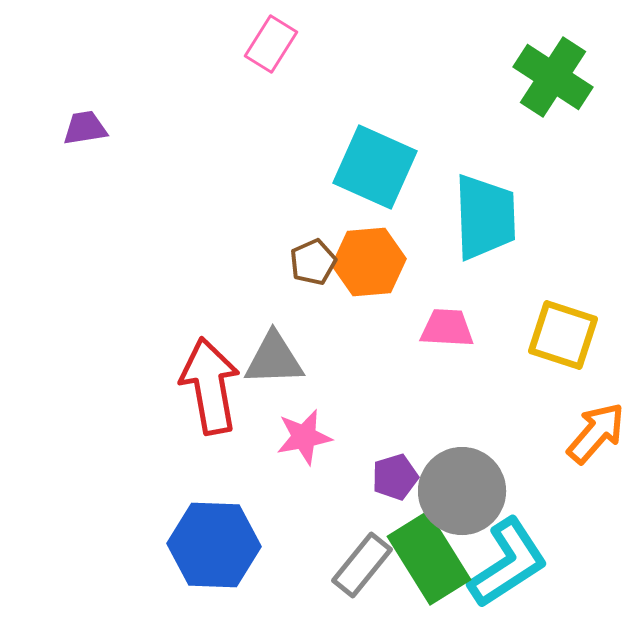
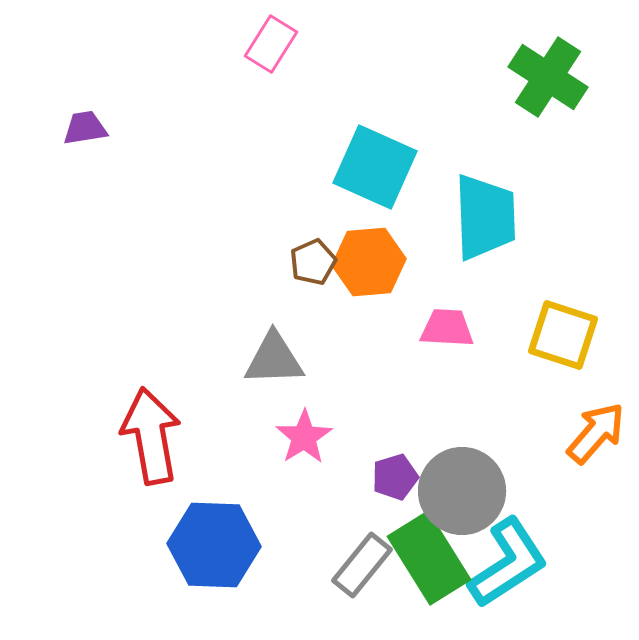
green cross: moved 5 px left
red arrow: moved 59 px left, 50 px down
pink star: rotated 22 degrees counterclockwise
